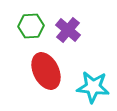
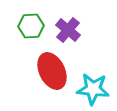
red ellipse: moved 6 px right
cyan star: moved 2 px down
